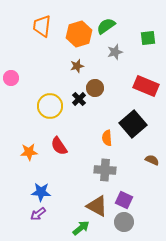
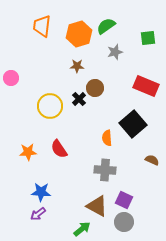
brown star: rotated 16 degrees clockwise
red semicircle: moved 3 px down
orange star: moved 1 px left
green arrow: moved 1 px right, 1 px down
